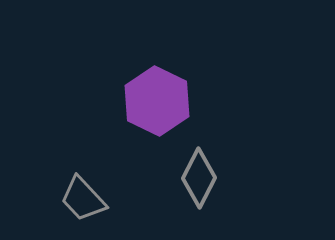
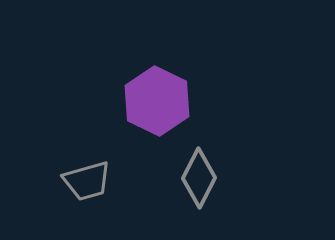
gray trapezoid: moved 4 px right, 18 px up; rotated 63 degrees counterclockwise
